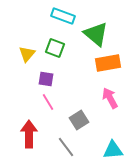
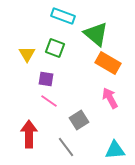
yellow triangle: rotated 12 degrees counterclockwise
orange rectangle: rotated 40 degrees clockwise
pink line: moved 1 px right, 1 px up; rotated 24 degrees counterclockwise
cyan triangle: moved 2 px right
